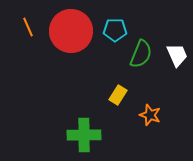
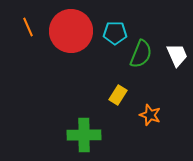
cyan pentagon: moved 3 px down
